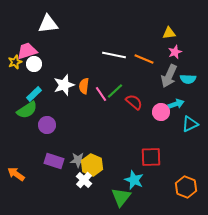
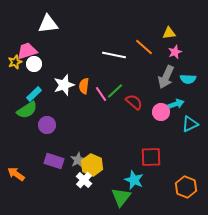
orange line: moved 12 px up; rotated 18 degrees clockwise
gray arrow: moved 3 px left, 1 px down
gray star: rotated 28 degrees counterclockwise
